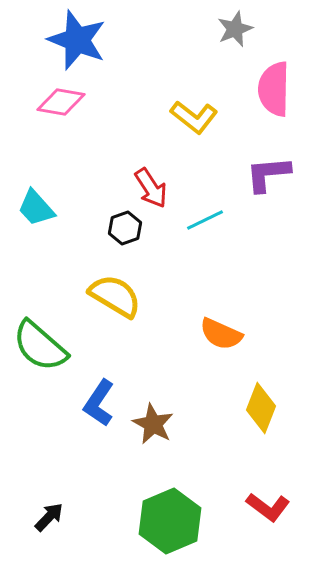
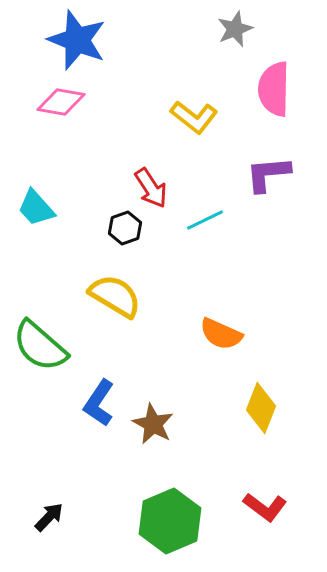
red L-shape: moved 3 px left
